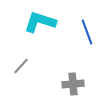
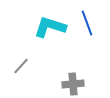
cyan L-shape: moved 10 px right, 5 px down
blue line: moved 9 px up
